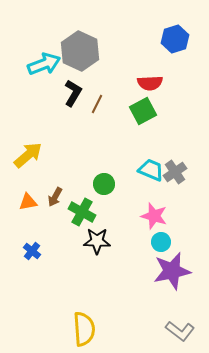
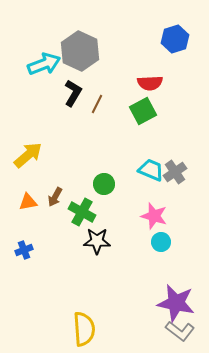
blue cross: moved 8 px left, 1 px up; rotated 30 degrees clockwise
purple star: moved 4 px right, 32 px down; rotated 24 degrees clockwise
